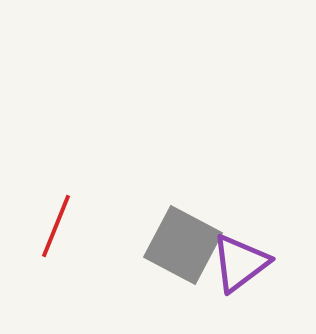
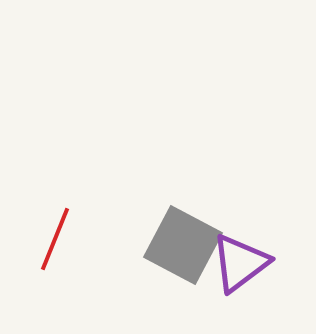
red line: moved 1 px left, 13 px down
